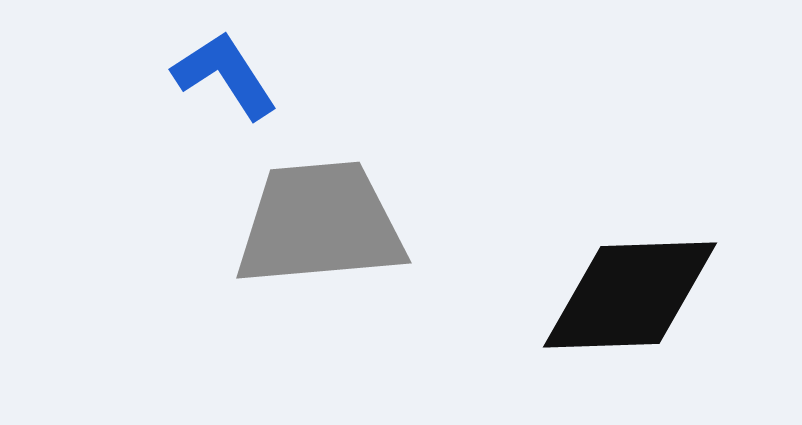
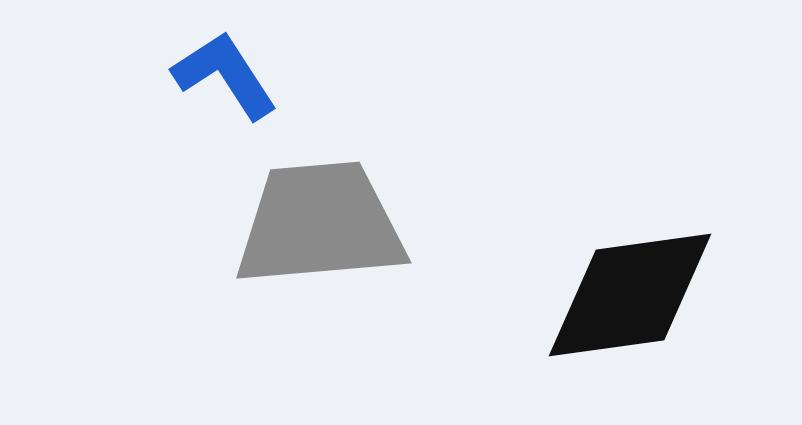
black diamond: rotated 6 degrees counterclockwise
